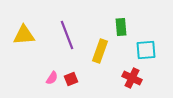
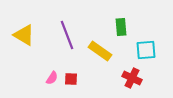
yellow triangle: rotated 35 degrees clockwise
yellow rectangle: rotated 75 degrees counterclockwise
red square: rotated 24 degrees clockwise
